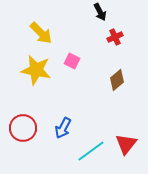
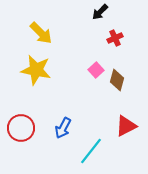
black arrow: rotated 72 degrees clockwise
red cross: moved 1 px down
pink square: moved 24 px right, 9 px down; rotated 21 degrees clockwise
brown diamond: rotated 35 degrees counterclockwise
red circle: moved 2 px left
red triangle: moved 18 px up; rotated 25 degrees clockwise
cyan line: rotated 16 degrees counterclockwise
